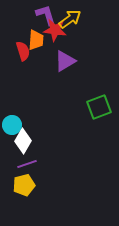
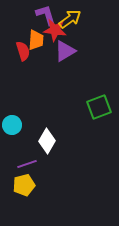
purple triangle: moved 10 px up
white diamond: moved 24 px right
